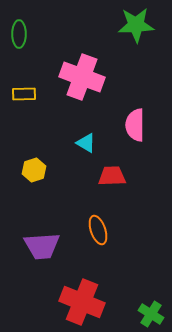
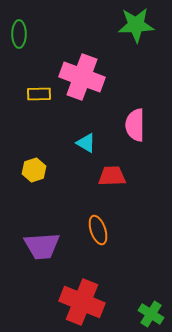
yellow rectangle: moved 15 px right
